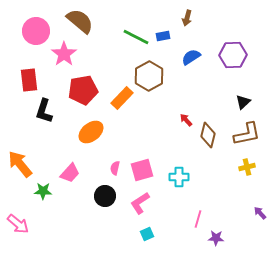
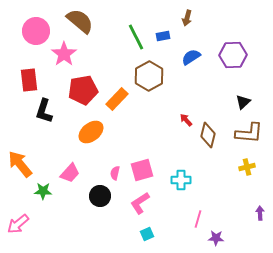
green line: rotated 36 degrees clockwise
orange rectangle: moved 5 px left, 1 px down
brown L-shape: moved 2 px right, 1 px up; rotated 16 degrees clockwise
pink semicircle: moved 5 px down
cyan cross: moved 2 px right, 3 px down
black circle: moved 5 px left
purple arrow: rotated 40 degrees clockwise
pink arrow: rotated 100 degrees clockwise
